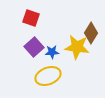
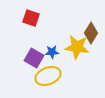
purple square: moved 11 px down; rotated 18 degrees counterclockwise
